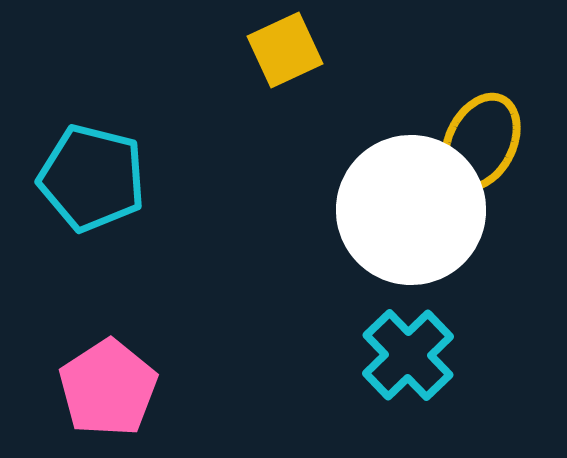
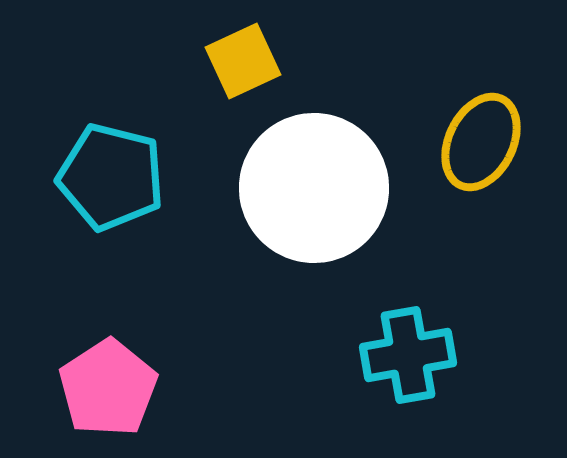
yellow square: moved 42 px left, 11 px down
cyan pentagon: moved 19 px right, 1 px up
white circle: moved 97 px left, 22 px up
cyan cross: rotated 34 degrees clockwise
